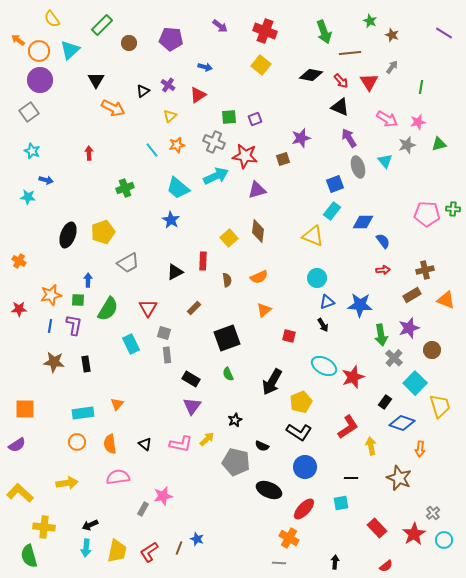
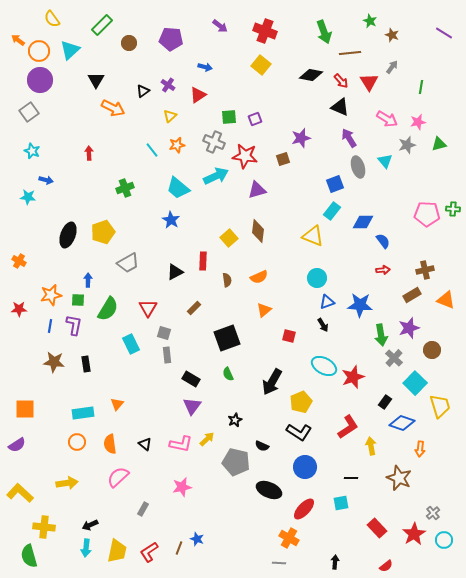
pink semicircle at (118, 477): rotated 35 degrees counterclockwise
pink star at (163, 496): moved 19 px right, 9 px up
